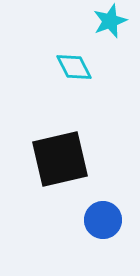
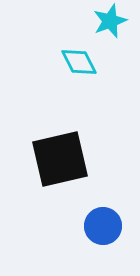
cyan diamond: moved 5 px right, 5 px up
blue circle: moved 6 px down
